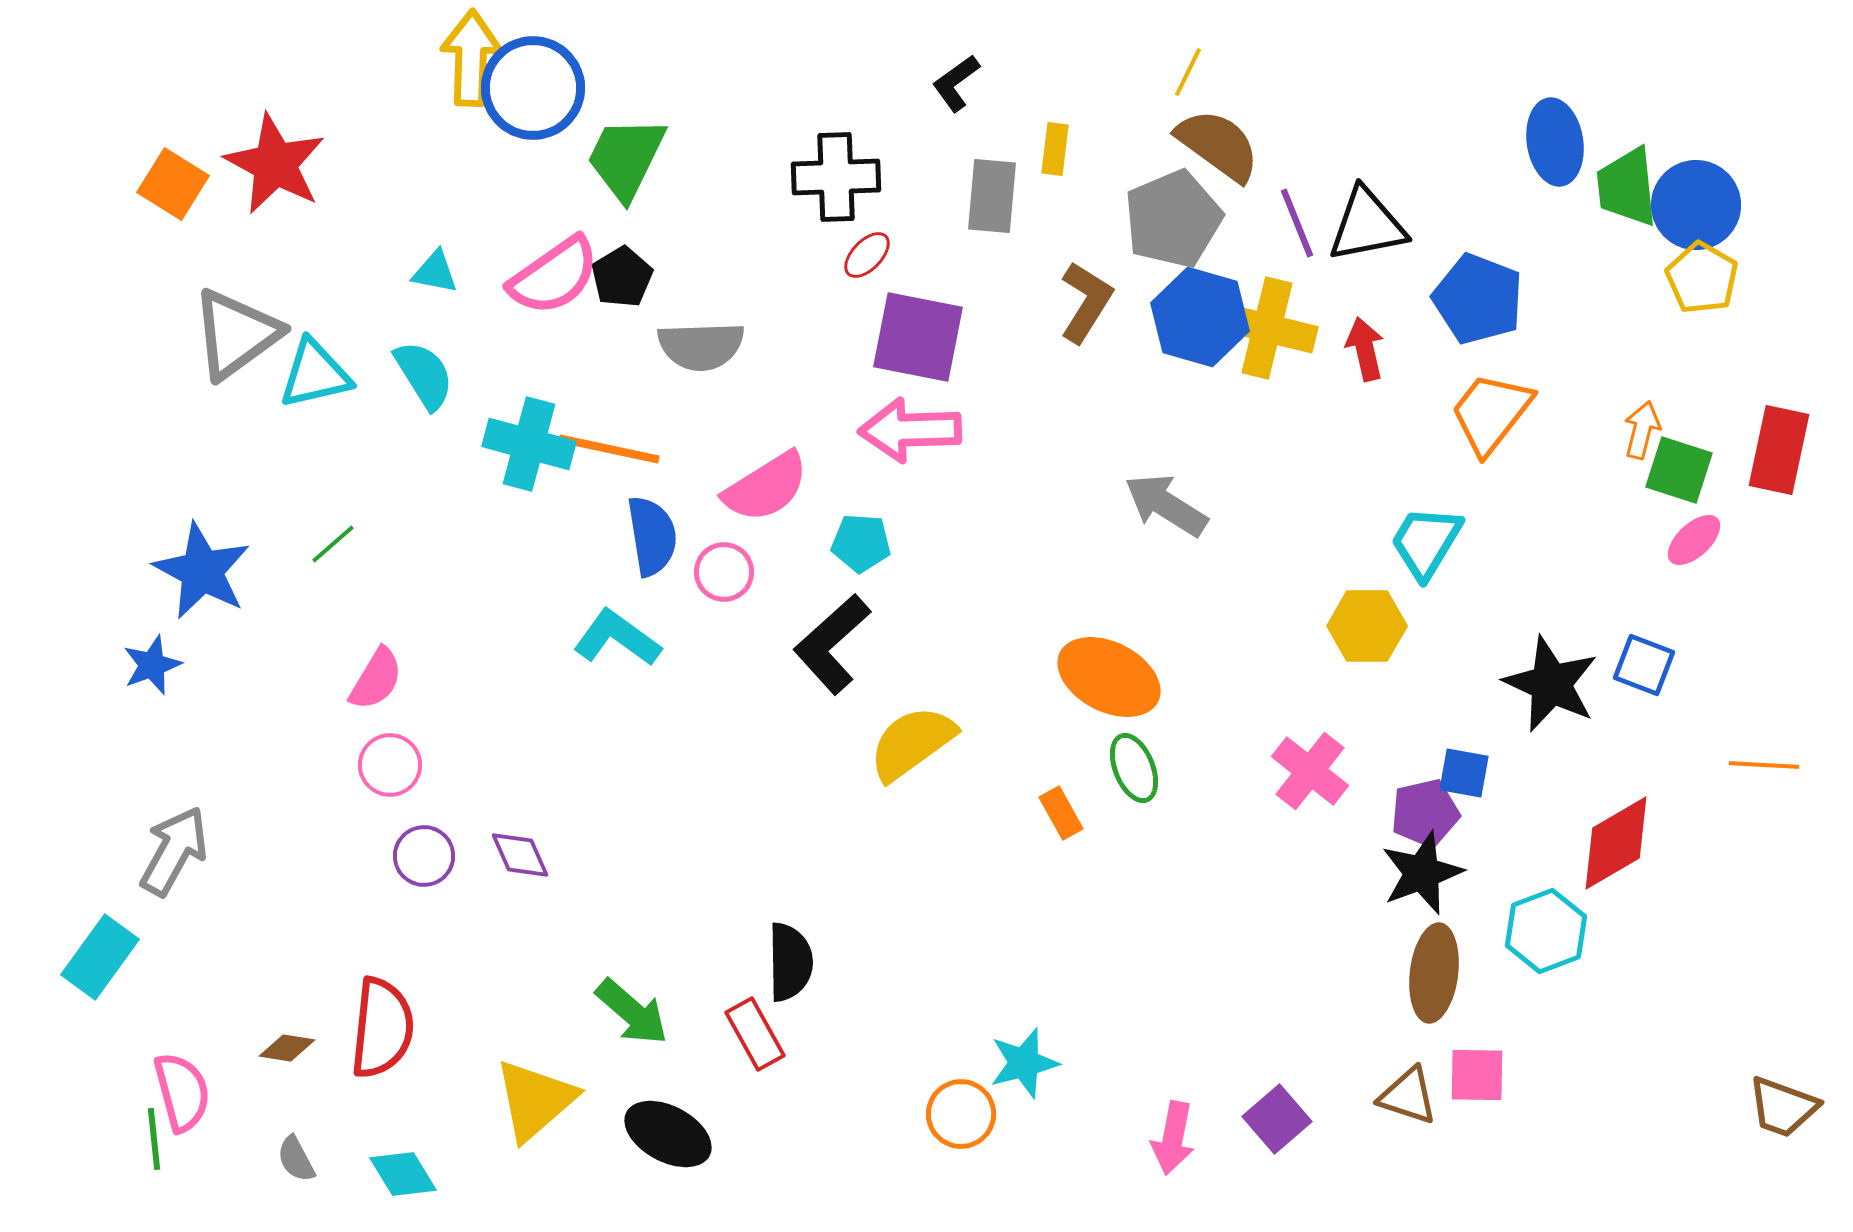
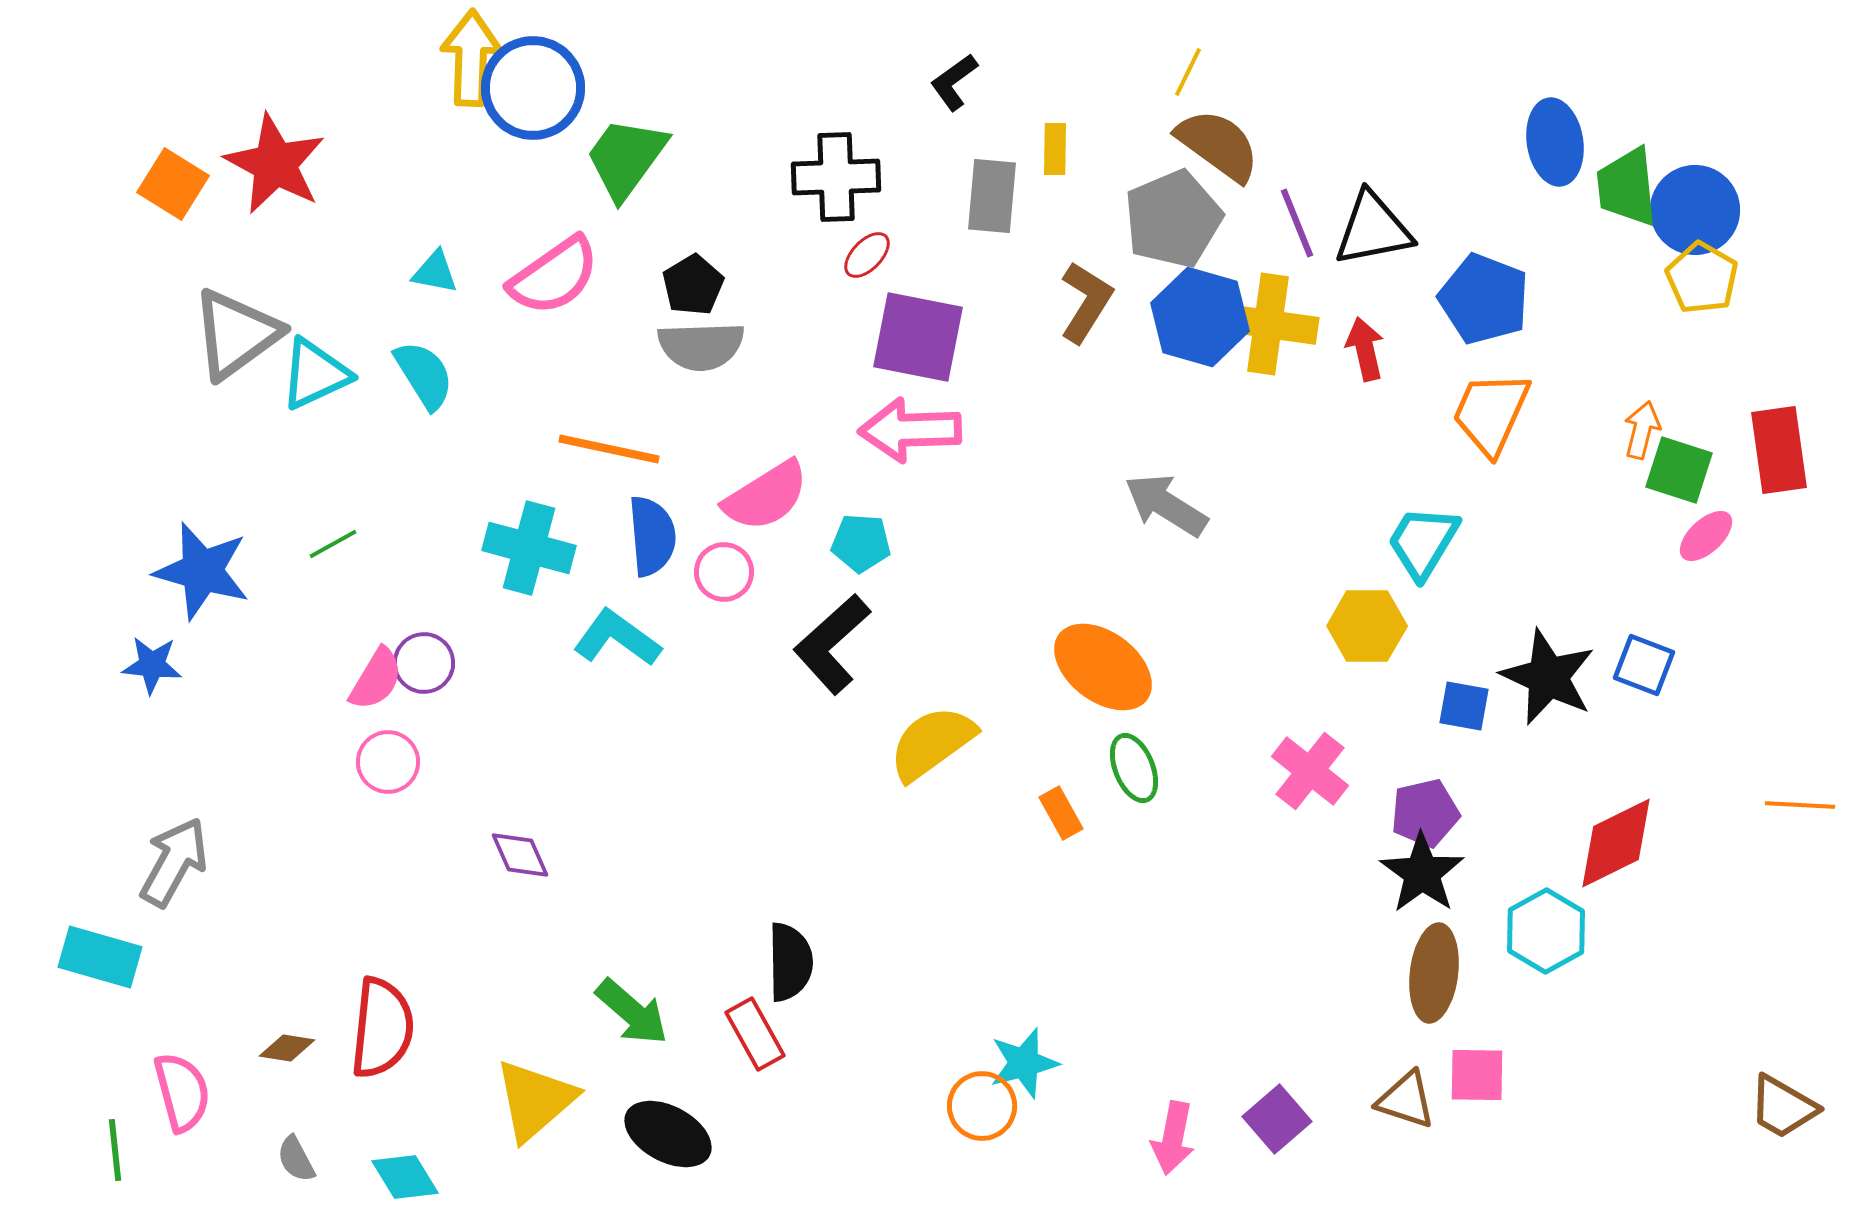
black L-shape at (956, 83): moved 2 px left, 1 px up
yellow rectangle at (1055, 149): rotated 6 degrees counterclockwise
green trapezoid at (626, 158): rotated 10 degrees clockwise
blue circle at (1696, 205): moved 1 px left, 5 px down
black triangle at (1367, 225): moved 6 px right, 4 px down
black pentagon at (622, 277): moved 71 px right, 8 px down
blue pentagon at (1478, 299): moved 6 px right
yellow cross at (1267, 328): moved 1 px right, 4 px up; rotated 6 degrees counterclockwise
cyan triangle at (315, 374): rotated 12 degrees counterclockwise
orange trapezoid at (1491, 413): rotated 14 degrees counterclockwise
cyan cross at (529, 444): moved 104 px down
red rectangle at (1779, 450): rotated 20 degrees counterclockwise
pink semicircle at (766, 487): moved 9 px down
blue semicircle at (652, 536): rotated 4 degrees clockwise
pink ellipse at (1694, 540): moved 12 px right, 4 px up
cyan trapezoid at (1426, 542): moved 3 px left
green line at (333, 544): rotated 12 degrees clockwise
blue star at (202, 571): rotated 12 degrees counterclockwise
blue star at (152, 665): rotated 26 degrees clockwise
orange ellipse at (1109, 677): moved 6 px left, 10 px up; rotated 10 degrees clockwise
black star at (1551, 684): moved 3 px left, 7 px up
yellow semicircle at (912, 743): moved 20 px right
pink circle at (390, 765): moved 2 px left, 3 px up
orange line at (1764, 765): moved 36 px right, 40 px down
blue square at (1464, 773): moved 67 px up
red diamond at (1616, 843): rotated 4 degrees clockwise
gray arrow at (174, 851): moved 11 px down
purple circle at (424, 856): moved 193 px up
black star at (1422, 873): rotated 16 degrees counterclockwise
cyan hexagon at (1546, 931): rotated 8 degrees counterclockwise
cyan rectangle at (100, 957): rotated 70 degrees clockwise
brown triangle at (1408, 1096): moved 2 px left, 4 px down
brown trapezoid at (1783, 1107): rotated 10 degrees clockwise
orange circle at (961, 1114): moved 21 px right, 8 px up
green line at (154, 1139): moved 39 px left, 11 px down
cyan diamond at (403, 1174): moved 2 px right, 3 px down
